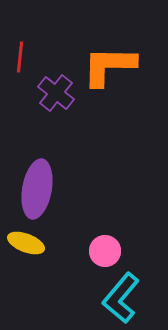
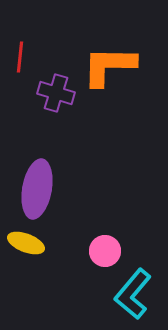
purple cross: rotated 21 degrees counterclockwise
cyan L-shape: moved 12 px right, 4 px up
